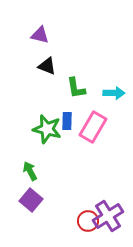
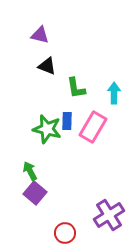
cyan arrow: rotated 90 degrees counterclockwise
purple square: moved 4 px right, 7 px up
purple cross: moved 1 px right, 1 px up
red circle: moved 23 px left, 12 px down
